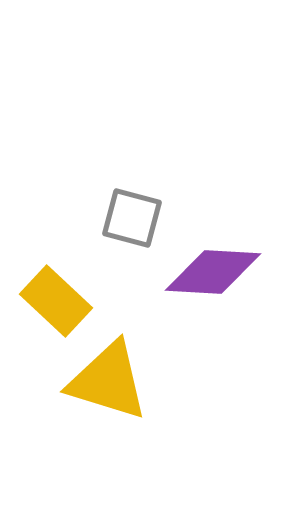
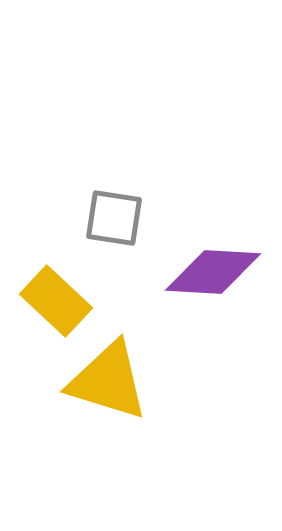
gray square: moved 18 px left; rotated 6 degrees counterclockwise
